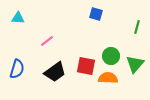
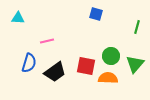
pink line: rotated 24 degrees clockwise
blue semicircle: moved 12 px right, 6 px up
